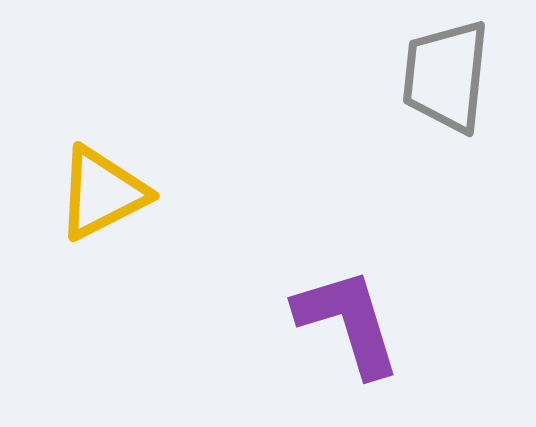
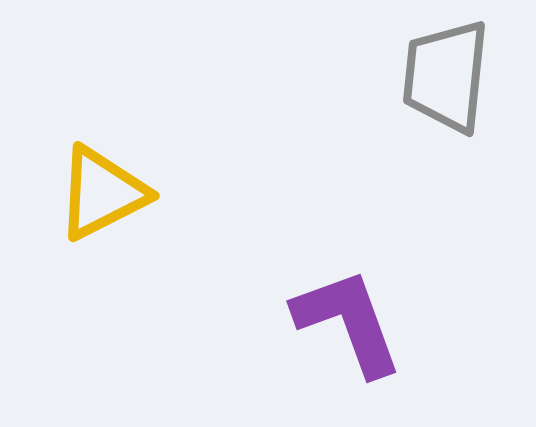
purple L-shape: rotated 3 degrees counterclockwise
